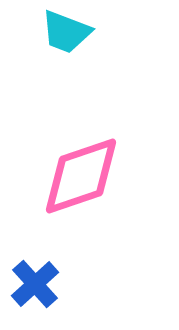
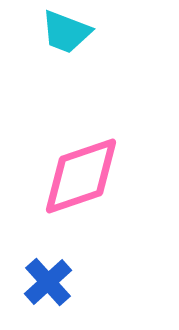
blue cross: moved 13 px right, 2 px up
